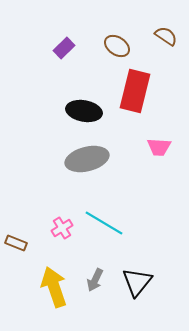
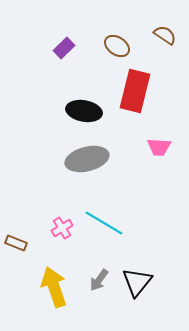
brown semicircle: moved 1 px left, 1 px up
gray arrow: moved 4 px right; rotated 10 degrees clockwise
